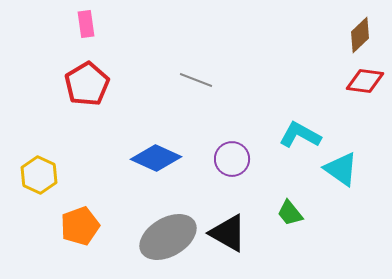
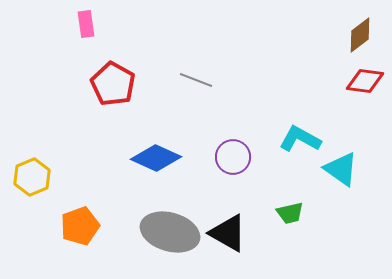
brown diamond: rotated 6 degrees clockwise
red pentagon: moved 26 px right; rotated 12 degrees counterclockwise
cyan L-shape: moved 4 px down
purple circle: moved 1 px right, 2 px up
yellow hexagon: moved 7 px left, 2 px down; rotated 12 degrees clockwise
green trapezoid: rotated 64 degrees counterclockwise
gray ellipse: moved 2 px right, 5 px up; rotated 46 degrees clockwise
